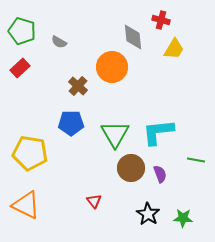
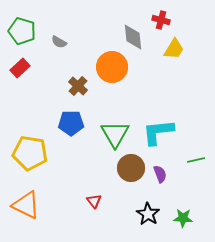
green line: rotated 24 degrees counterclockwise
